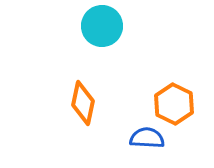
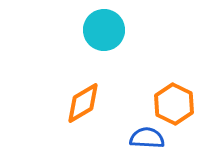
cyan circle: moved 2 px right, 4 px down
orange diamond: rotated 48 degrees clockwise
